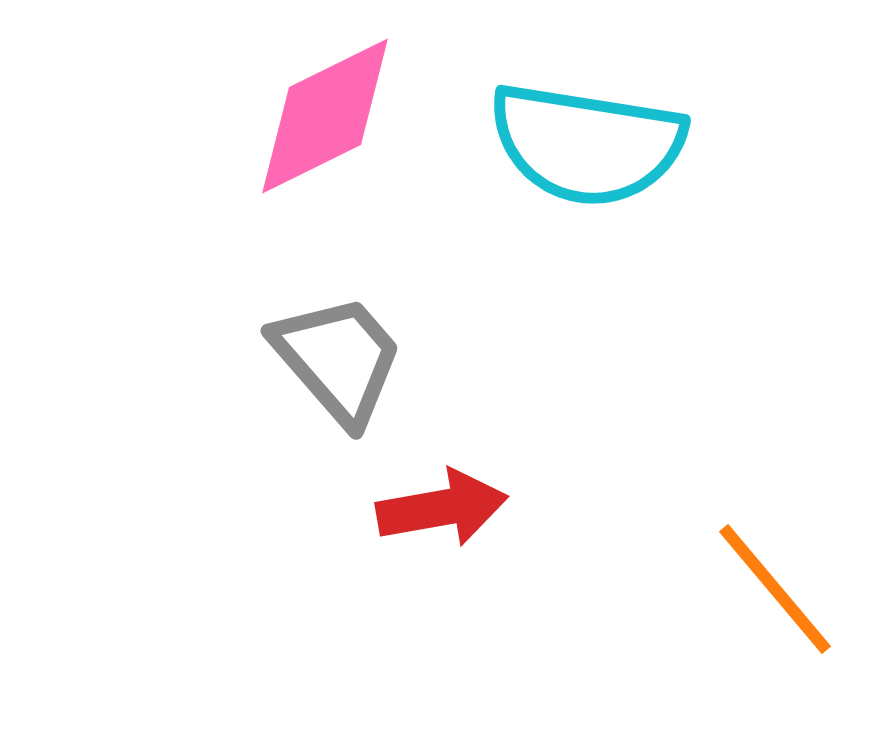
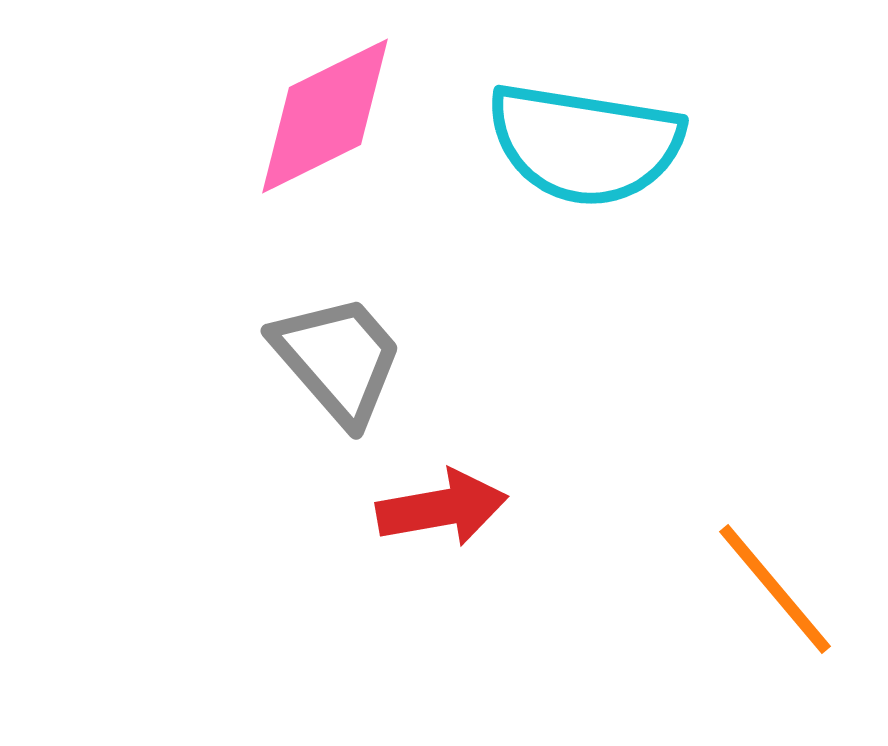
cyan semicircle: moved 2 px left
